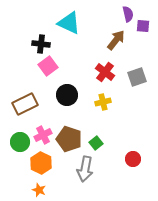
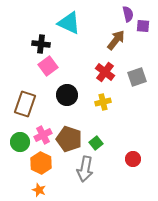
brown rectangle: rotated 45 degrees counterclockwise
